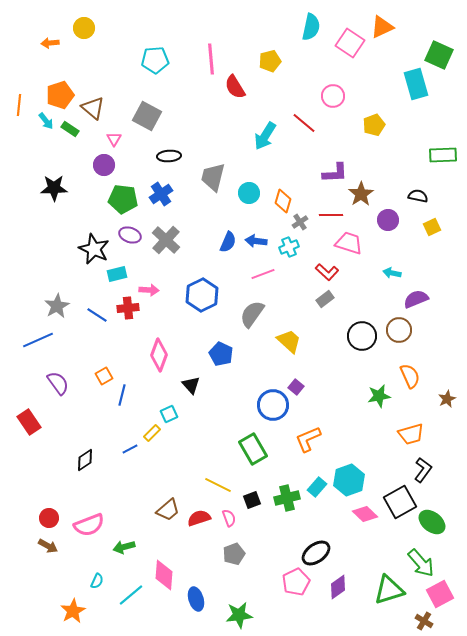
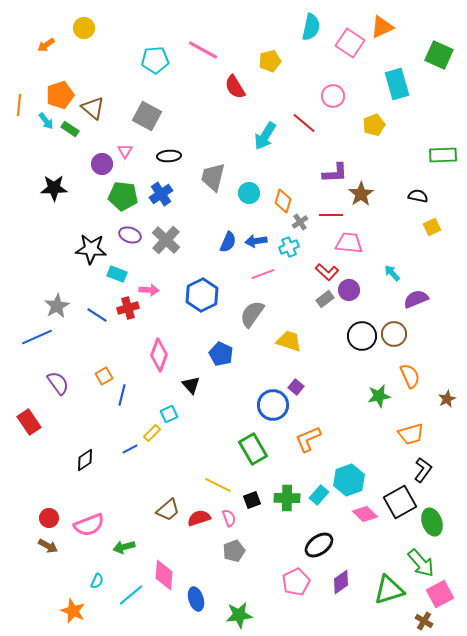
orange arrow at (50, 43): moved 4 px left, 2 px down; rotated 30 degrees counterclockwise
pink line at (211, 59): moved 8 px left, 9 px up; rotated 56 degrees counterclockwise
cyan rectangle at (416, 84): moved 19 px left
pink triangle at (114, 139): moved 11 px right, 12 px down
purple circle at (104, 165): moved 2 px left, 1 px up
green pentagon at (123, 199): moved 3 px up
purple circle at (388, 220): moved 39 px left, 70 px down
blue arrow at (256, 241): rotated 15 degrees counterclockwise
pink trapezoid at (349, 243): rotated 12 degrees counterclockwise
black star at (94, 249): moved 3 px left; rotated 20 degrees counterclockwise
cyan arrow at (392, 273): rotated 36 degrees clockwise
cyan rectangle at (117, 274): rotated 36 degrees clockwise
red cross at (128, 308): rotated 10 degrees counterclockwise
brown circle at (399, 330): moved 5 px left, 4 px down
blue line at (38, 340): moved 1 px left, 3 px up
yellow trapezoid at (289, 341): rotated 24 degrees counterclockwise
cyan rectangle at (317, 487): moved 2 px right, 8 px down
green cross at (287, 498): rotated 15 degrees clockwise
green ellipse at (432, 522): rotated 32 degrees clockwise
black ellipse at (316, 553): moved 3 px right, 8 px up
gray pentagon at (234, 554): moved 3 px up
purple diamond at (338, 587): moved 3 px right, 5 px up
orange star at (73, 611): rotated 20 degrees counterclockwise
